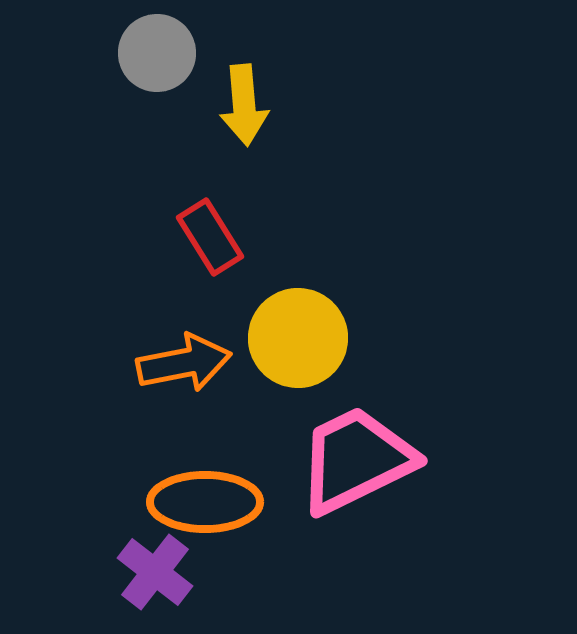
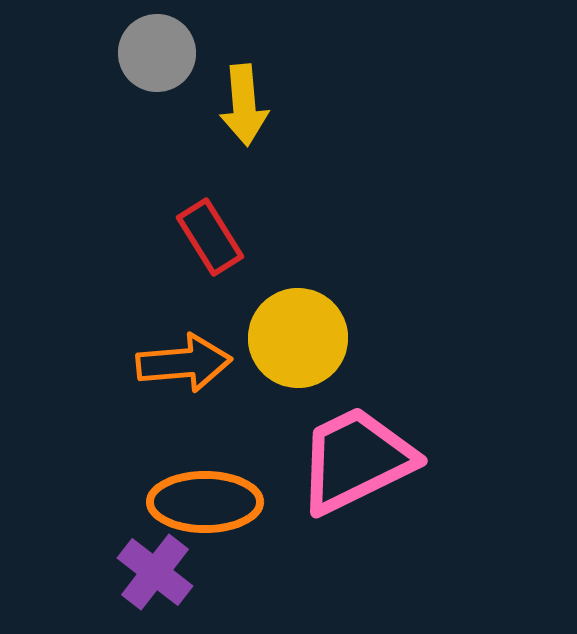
orange arrow: rotated 6 degrees clockwise
